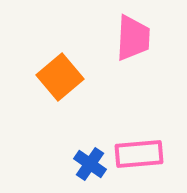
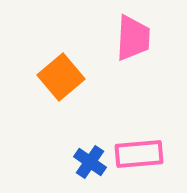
orange square: moved 1 px right
blue cross: moved 2 px up
